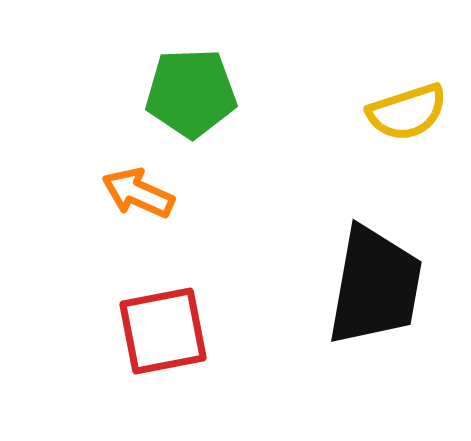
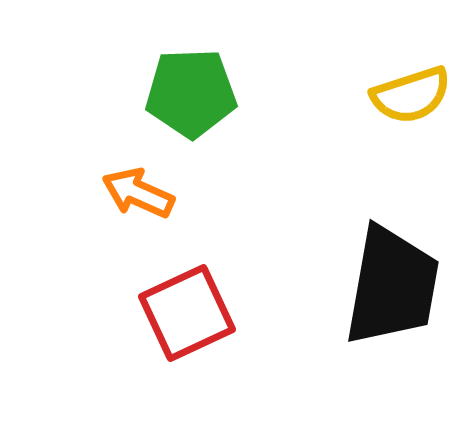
yellow semicircle: moved 4 px right, 17 px up
black trapezoid: moved 17 px right
red square: moved 24 px right, 18 px up; rotated 14 degrees counterclockwise
